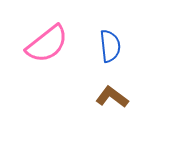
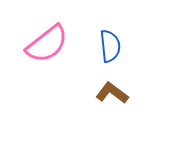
brown L-shape: moved 4 px up
